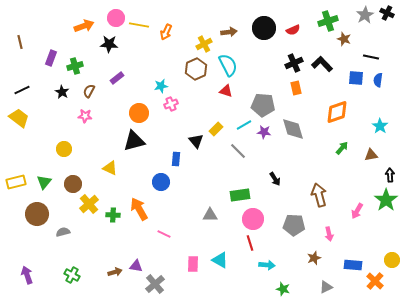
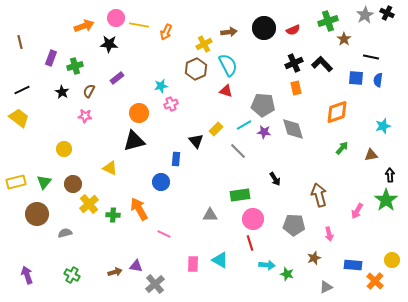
brown star at (344, 39): rotated 16 degrees clockwise
cyan star at (380, 126): moved 3 px right; rotated 21 degrees clockwise
gray semicircle at (63, 232): moved 2 px right, 1 px down
green star at (283, 289): moved 4 px right, 15 px up
